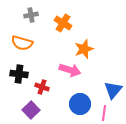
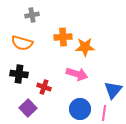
gray cross: moved 1 px right
orange cross: moved 14 px down; rotated 36 degrees counterclockwise
orange star: moved 1 px right, 2 px up; rotated 18 degrees clockwise
pink arrow: moved 7 px right, 4 px down
red cross: moved 2 px right
blue circle: moved 5 px down
purple square: moved 3 px left, 2 px up
